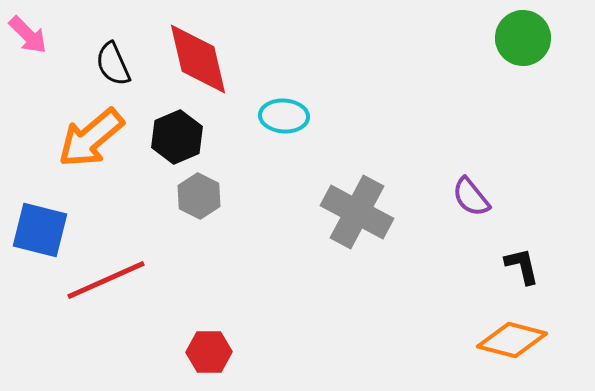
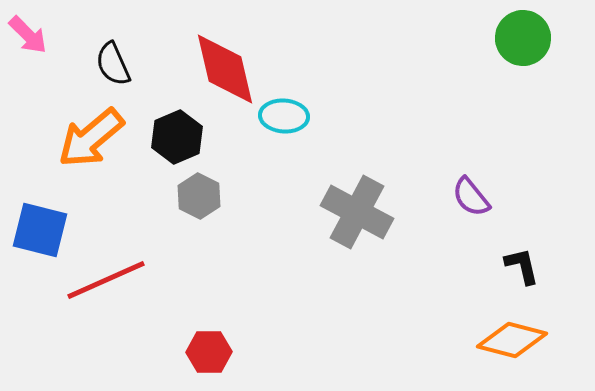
red diamond: moved 27 px right, 10 px down
